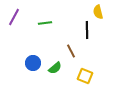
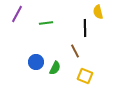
purple line: moved 3 px right, 3 px up
green line: moved 1 px right
black line: moved 2 px left, 2 px up
brown line: moved 4 px right
blue circle: moved 3 px right, 1 px up
green semicircle: rotated 24 degrees counterclockwise
